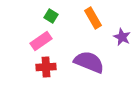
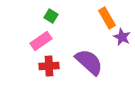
orange rectangle: moved 14 px right
purple semicircle: rotated 20 degrees clockwise
red cross: moved 3 px right, 1 px up
